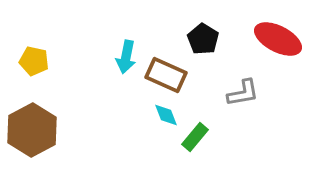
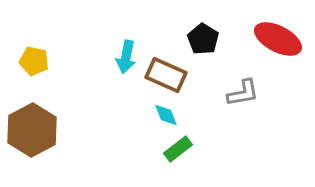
green rectangle: moved 17 px left, 12 px down; rotated 12 degrees clockwise
